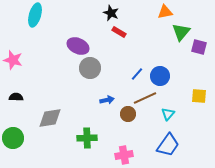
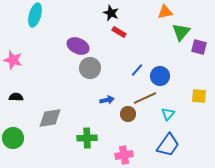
blue line: moved 4 px up
